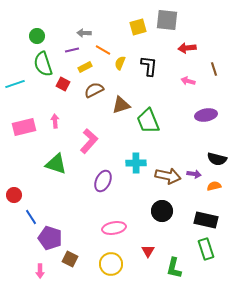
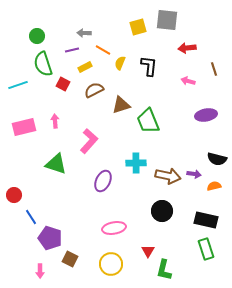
cyan line at (15, 84): moved 3 px right, 1 px down
green L-shape at (174, 268): moved 10 px left, 2 px down
